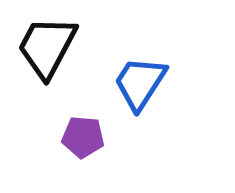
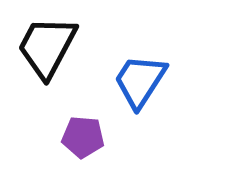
blue trapezoid: moved 2 px up
